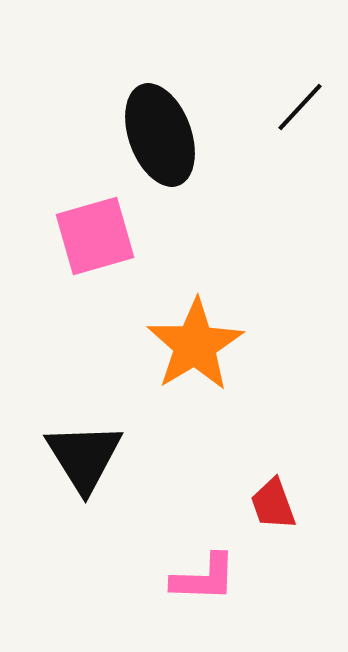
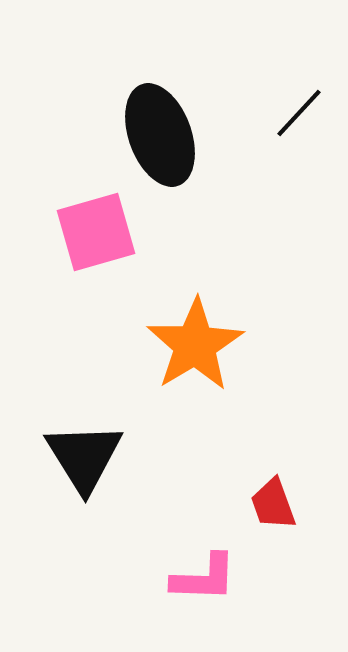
black line: moved 1 px left, 6 px down
pink square: moved 1 px right, 4 px up
